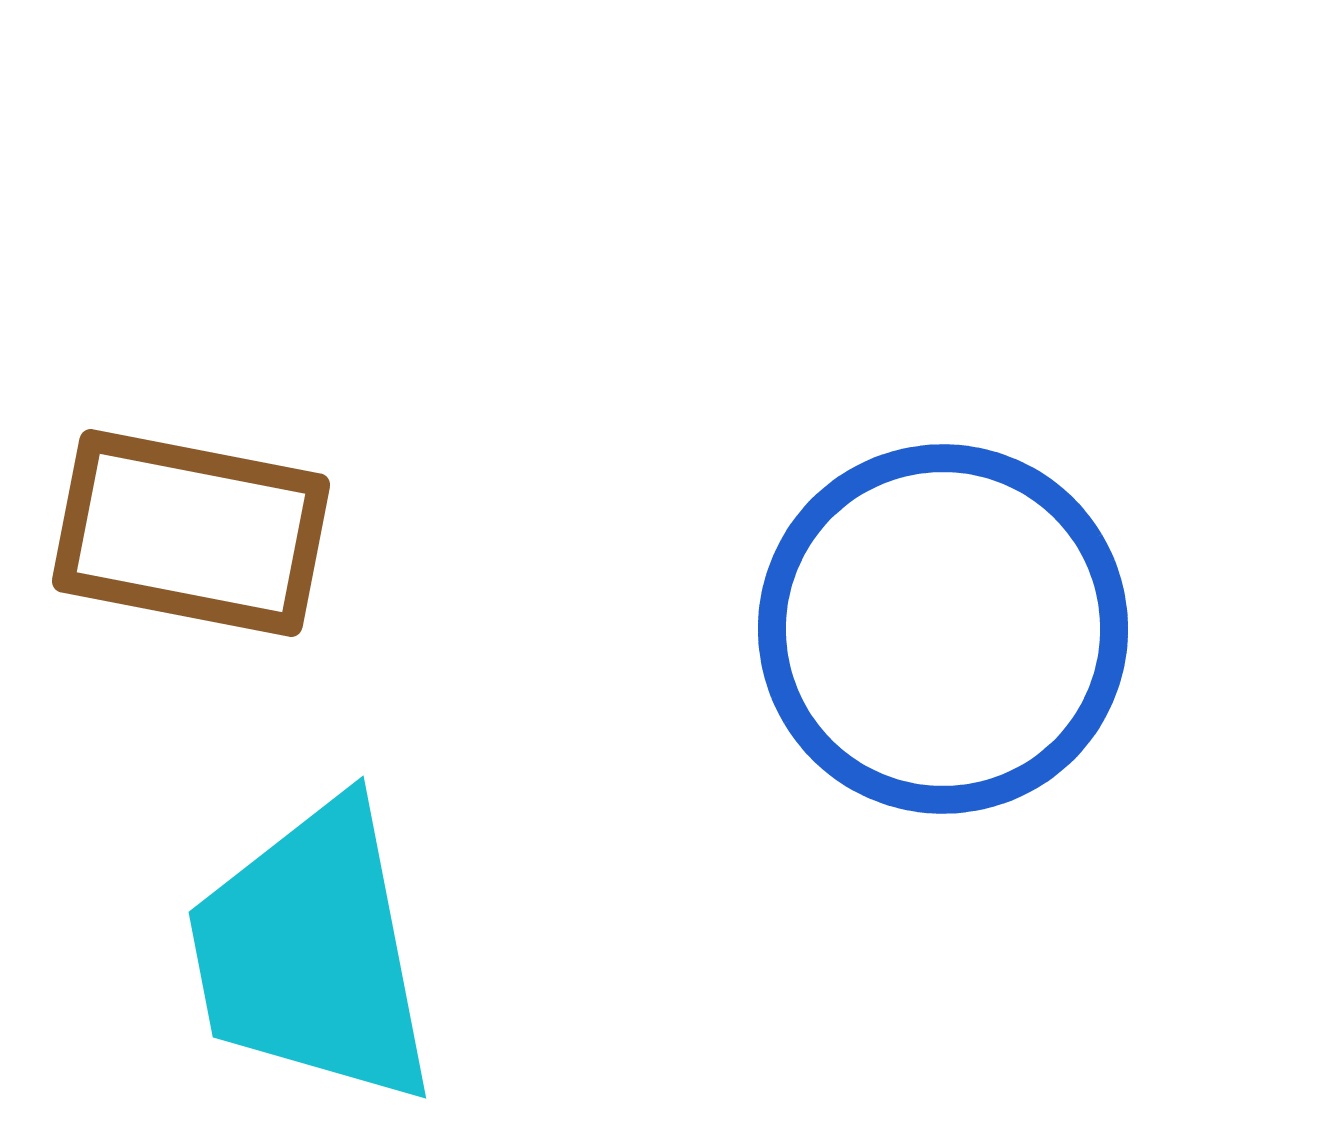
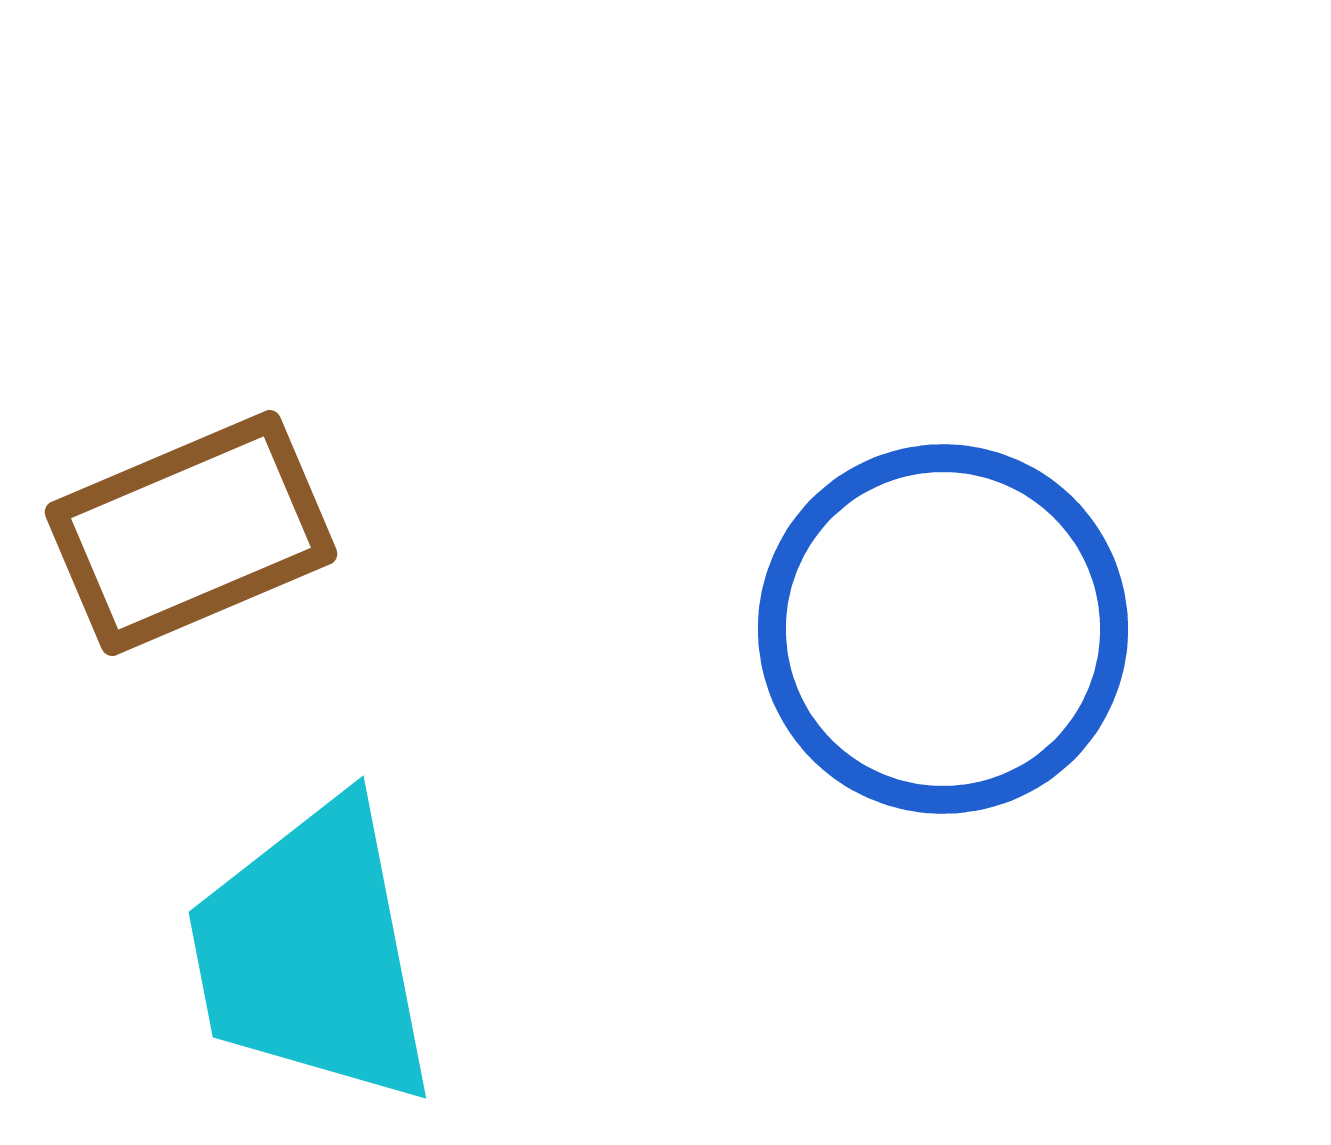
brown rectangle: rotated 34 degrees counterclockwise
